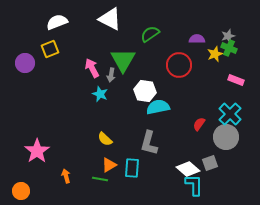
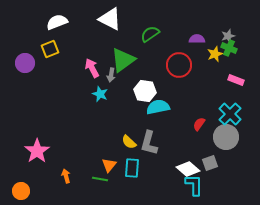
green triangle: rotated 24 degrees clockwise
yellow semicircle: moved 24 px right, 3 px down
orange triangle: rotated 21 degrees counterclockwise
